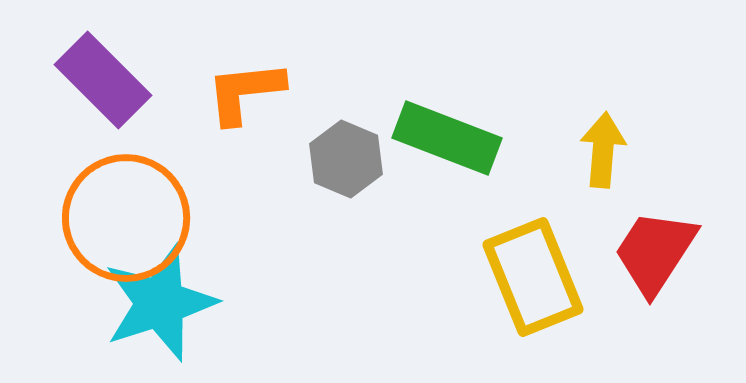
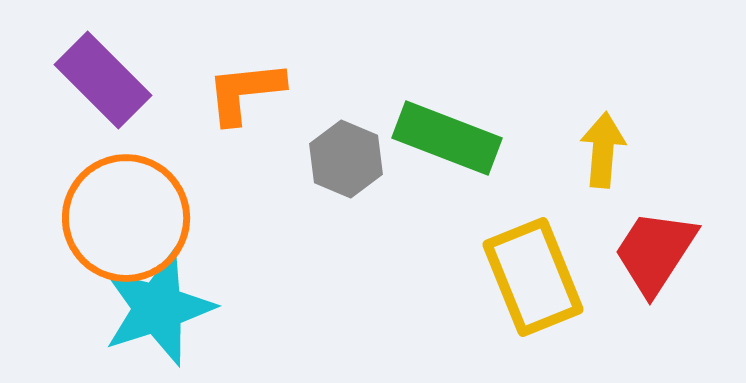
cyan star: moved 2 px left, 5 px down
